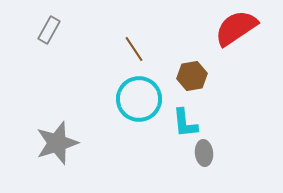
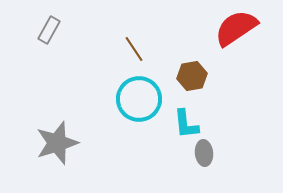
cyan L-shape: moved 1 px right, 1 px down
